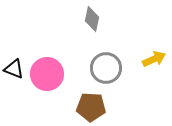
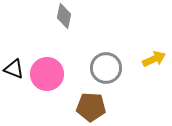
gray diamond: moved 28 px left, 3 px up
